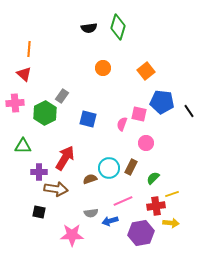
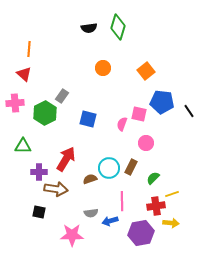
red arrow: moved 1 px right, 1 px down
pink line: moved 1 px left; rotated 66 degrees counterclockwise
